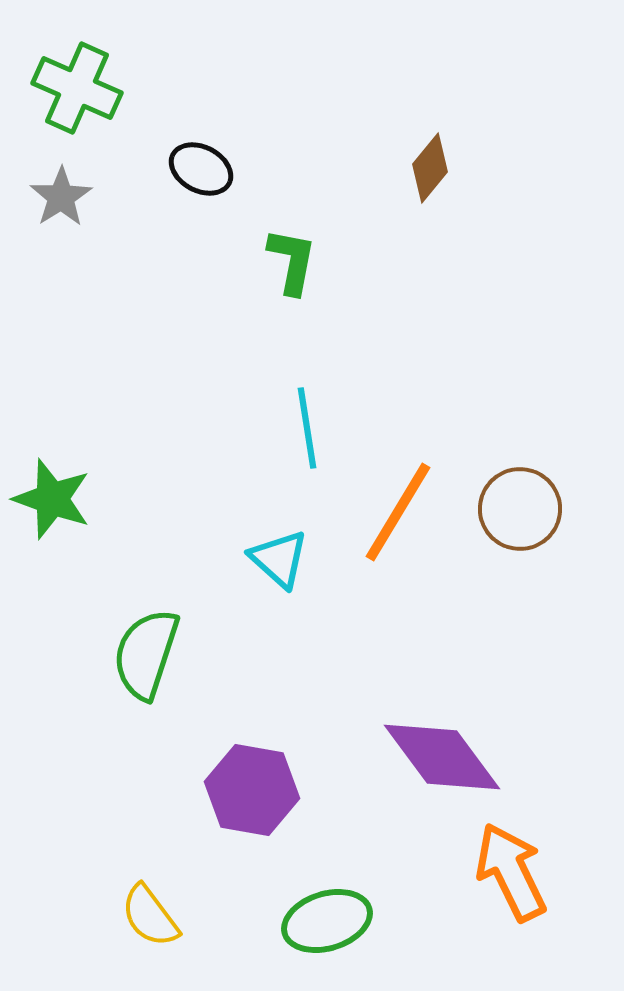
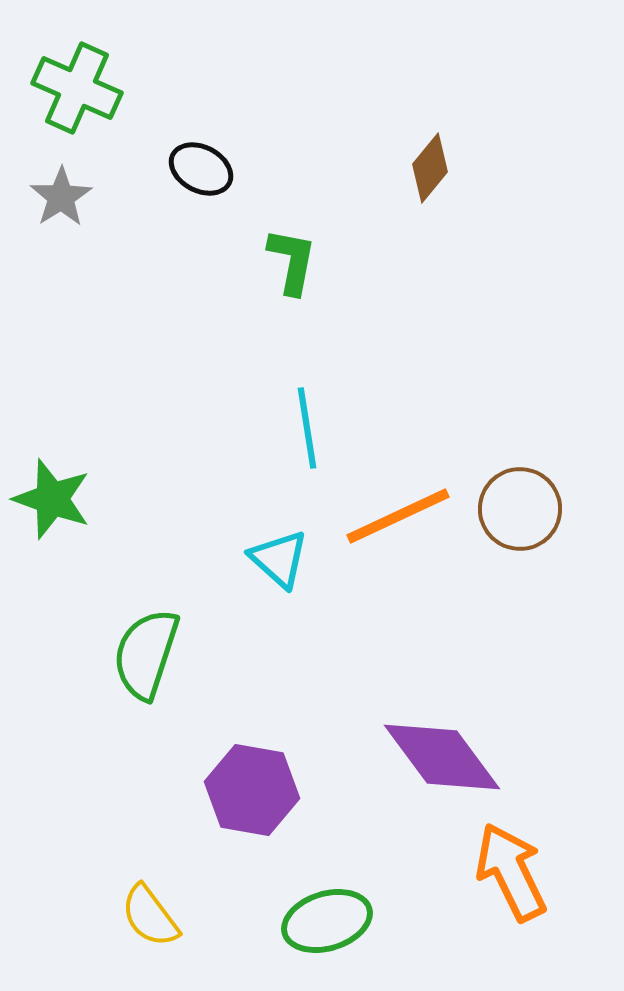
orange line: moved 4 px down; rotated 34 degrees clockwise
